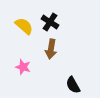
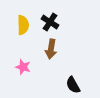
yellow semicircle: moved 1 px left, 1 px up; rotated 48 degrees clockwise
